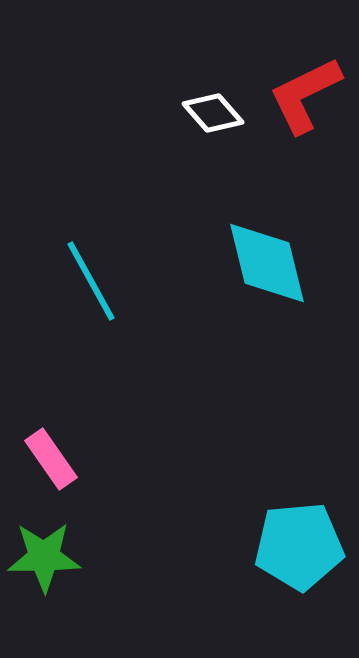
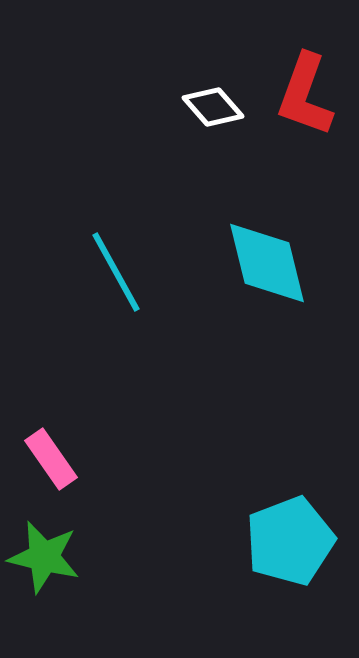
red L-shape: rotated 44 degrees counterclockwise
white diamond: moved 6 px up
cyan line: moved 25 px right, 9 px up
cyan pentagon: moved 9 px left, 5 px up; rotated 16 degrees counterclockwise
green star: rotated 14 degrees clockwise
